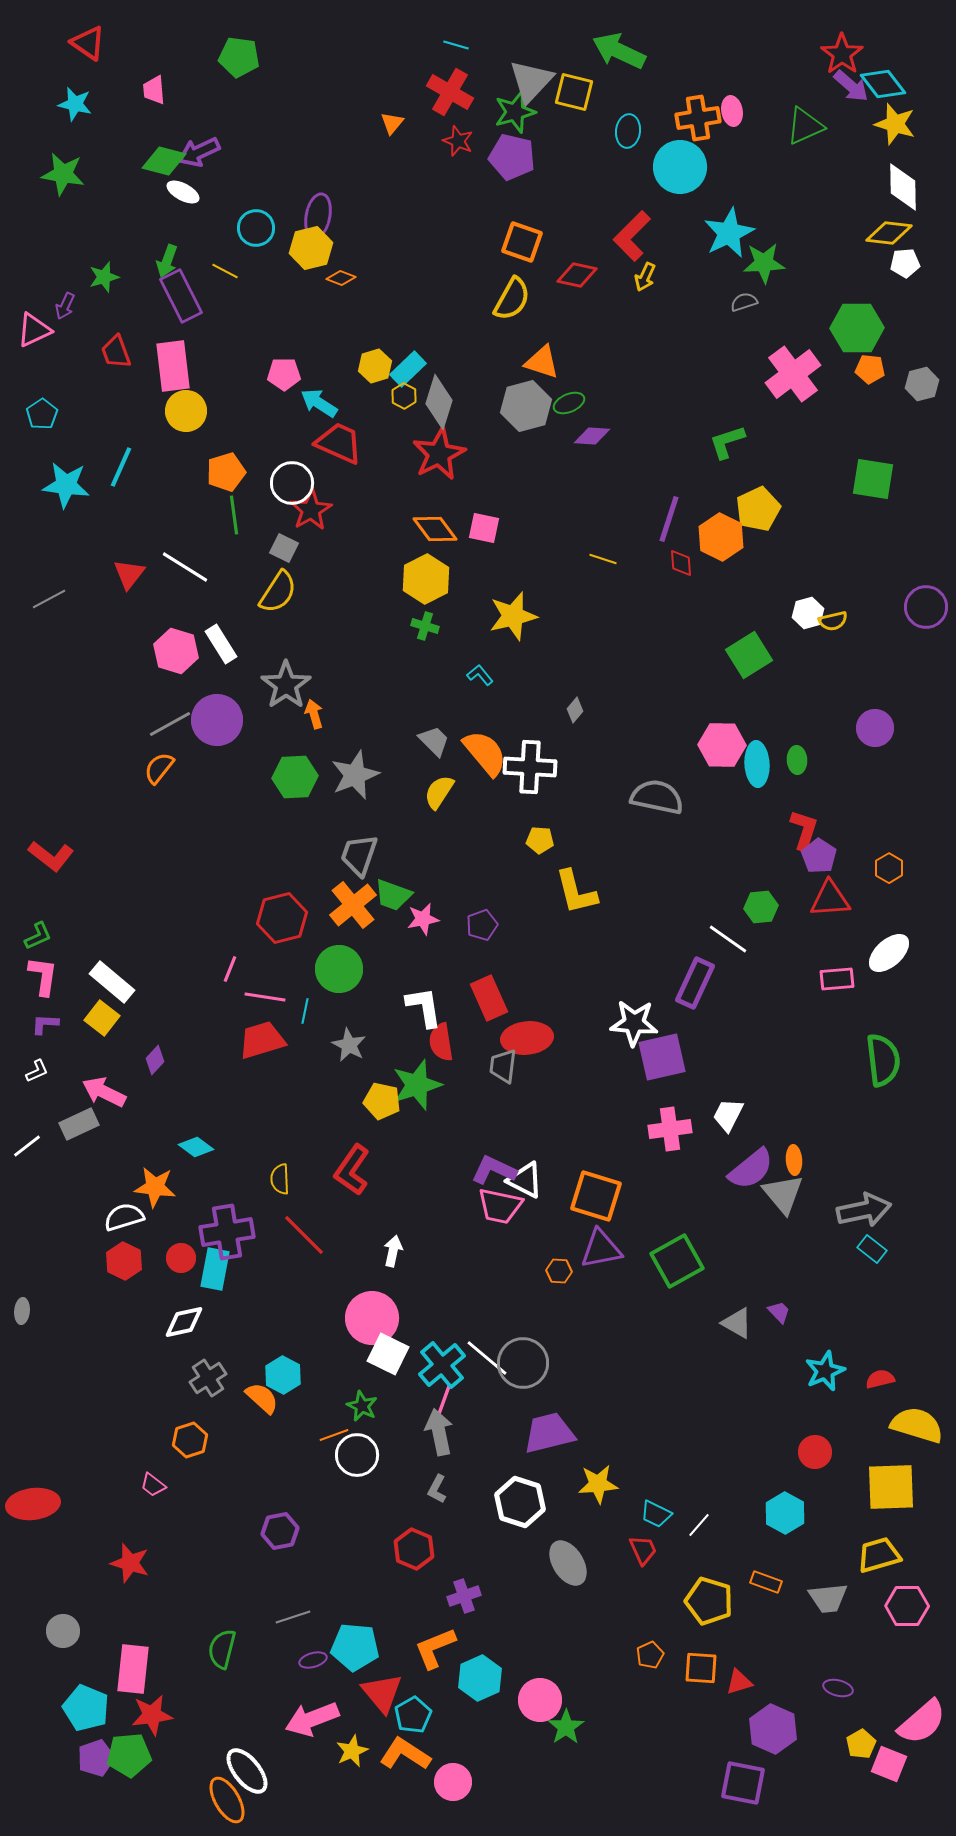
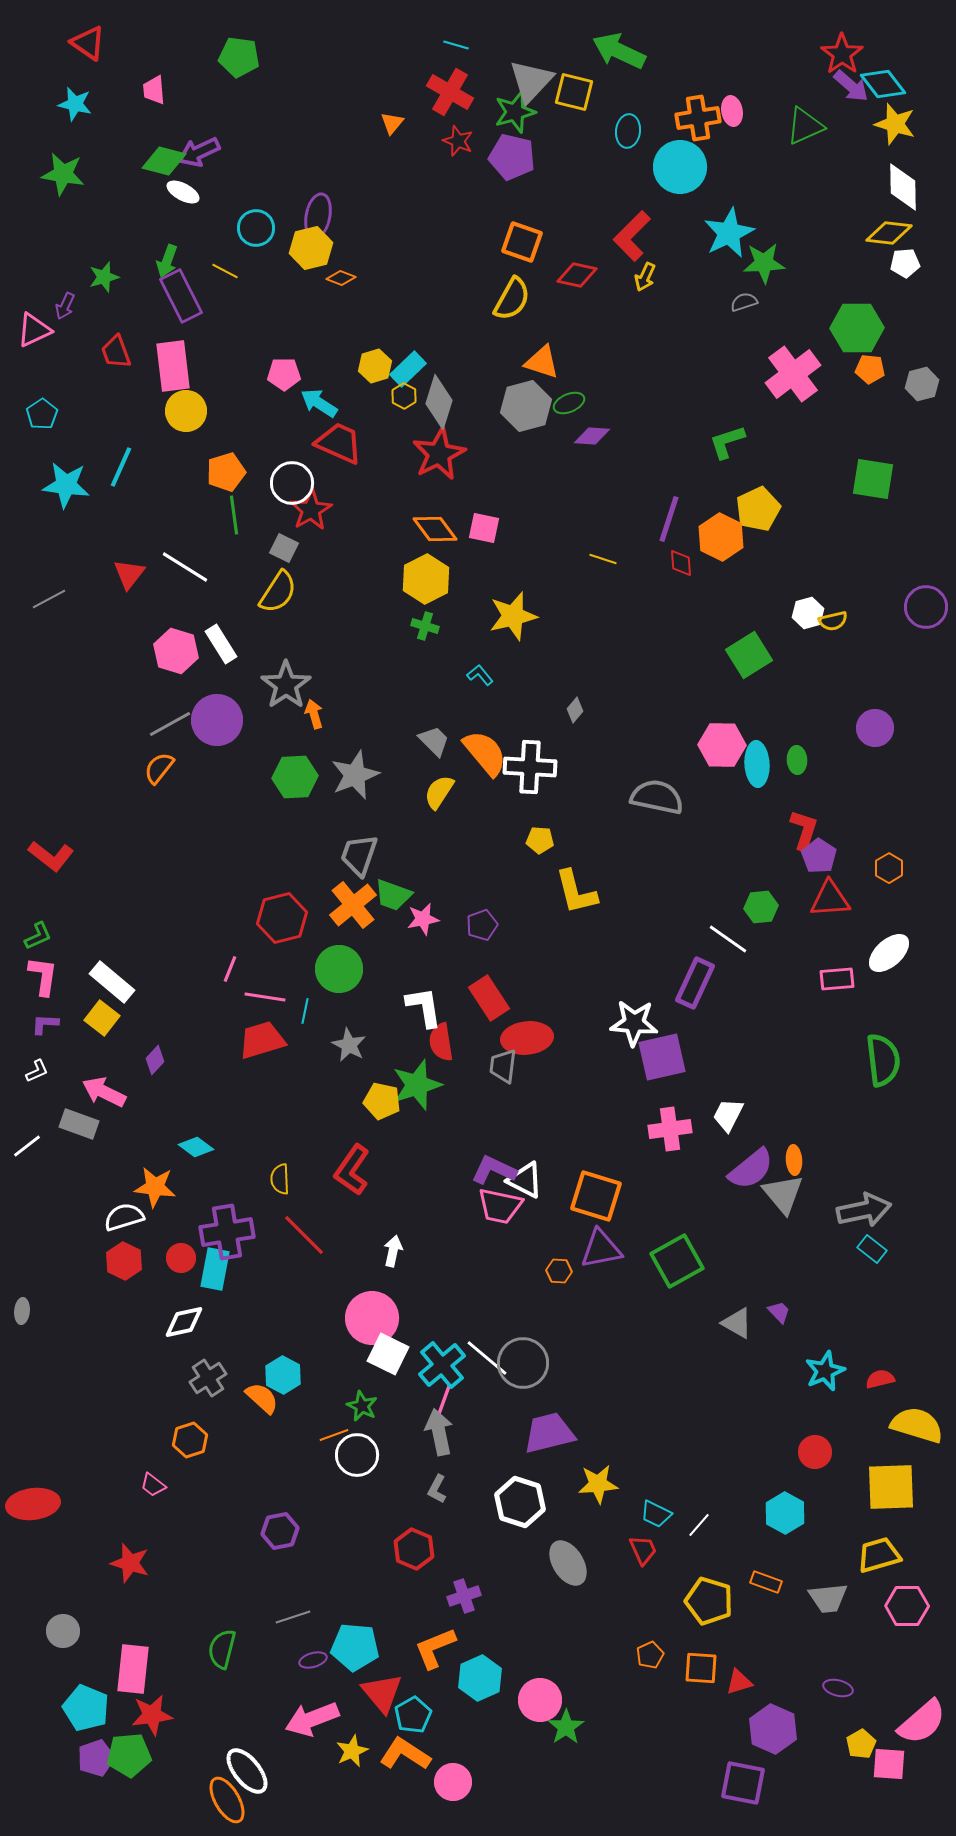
red rectangle at (489, 998): rotated 9 degrees counterclockwise
gray rectangle at (79, 1124): rotated 45 degrees clockwise
pink square at (889, 1764): rotated 18 degrees counterclockwise
